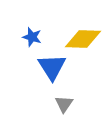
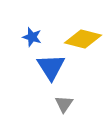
yellow diamond: rotated 12 degrees clockwise
blue triangle: moved 1 px left
